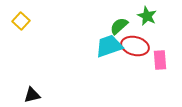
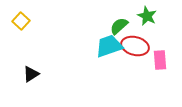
black triangle: moved 1 px left, 21 px up; rotated 18 degrees counterclockwise
